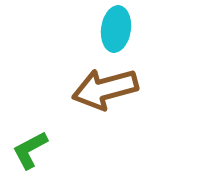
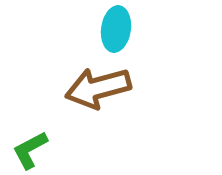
brown arrow: moved 7 px left, 1 px up
